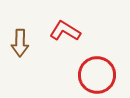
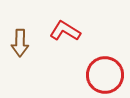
red circle: moved 8 px right
